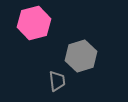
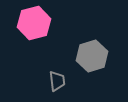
gray hexagon: moved 11 px right
